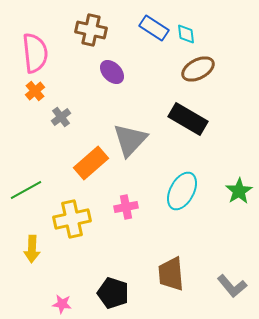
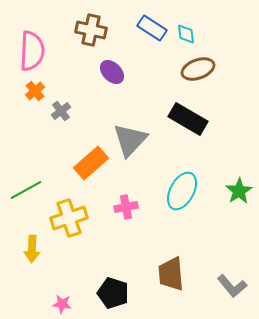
blue rectangle: moved 2 px left
pink semicircle: moved 3 px left, 2 px up; rotated 9 degrees clockwise
brown ellipse: rotated 8 degrees clockwise
gray cross: moved 6 px up
yellow cross: moved 3 px left, 1 px up; rotated 6 degrees counterclockwise
